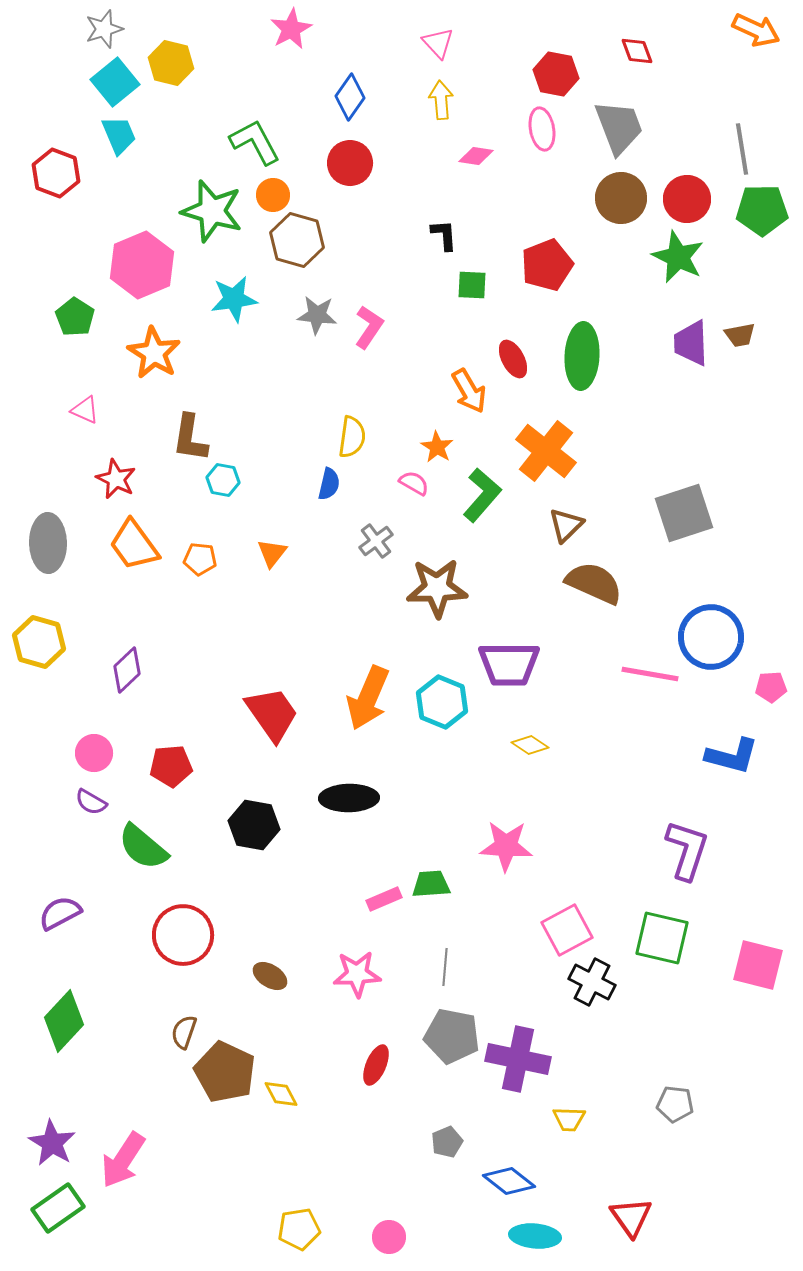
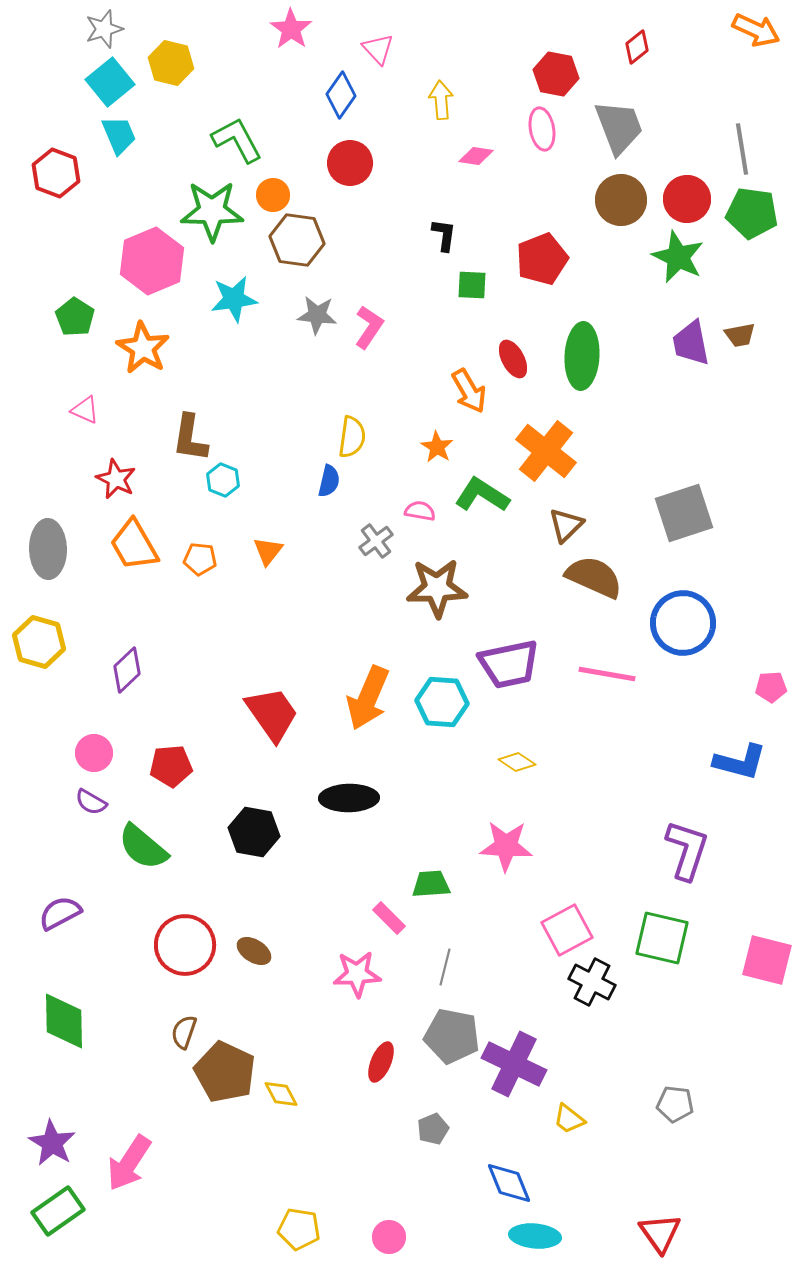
pink star at (291, 29): rotated 9 degrees counterclockwise
pink triangle at (438, 43): moved 60 px left, 6 px down
red diamond at (637, 51): moved 4 px up; rotated 72 degrees clockwise
cyan square at (115, 82): moved 5 px left
blue diamond at (350, 97): moved 9 px left, 2 px up
green L-shape at (255, 142): moved 18 px left, 2 px up
brown circle at (621, 198): moved 2 px down
green pentagon at (762, 210): moved 10 px left, 3 px down; rotated 9 degrees clockwise
green star at (212, 211): rotated 16 degrees counterclockwise
black L-shape at (444, 235): rotated 12 degrees clockwise
brown hexagon at (297, 240): rotated 8 degrees counterclockwise
pink hexagon at (142, 265): moved 10 px right, 4 px up
red pentagon at (547, 265): moved 5 px left, 6 px up
purple trapezoid at (691, 343): rotated 9 degrees counterclockwise
orange star at (154, 353): moved 11 px left, 5 px up
cyan hexagon at (223, 480): rotated 12 degrees clockwise
pink semicircle at (414, 483): moved 6 px right, 28 px down; rotated 20 degrees counterclockwise
blue semicircle at (329, 484): moved 3 px up
green L-shape at (482, 495): rotated 98 degrees counterclockwise
gray ellipse at (48, 543): moved 6 px down
orange trapezoid at (134, 545): rotated 6 degrees clockwise
orange triangle at (272, 553): moved 4 px left, 2 px up
brown semicircle at (594, 583): moved 6 px up
blue circle at (711, 637): moved 28 px left, 14 px up
purple trapezoid at (509, 664): rotated 12 degrees counterclockwise
pink line at (650, 674): moved 43 px left
cyan hexagon at (442, 702): rotated 18 degrees counterclockwise
yellow diamond at (530, 745): moved 13 px left, 17 px down
blue L-shape at (732, 756): moved 8 px right, 6 px down
black hexagon at (254, 825): moved 7 px down
pink rectangle at (384, 899): moved 5 px right, 19 px down; rotated 68 degrees clockwise
red circle at (183, 935): moved 2 px right, 10 px down
pink square at (758, 965): moved 9 px right, 5 px up
gray line at (445, 967): rotated 9 degrees clockwise
brown ellipse at (270, 976): moved 16 px left, 25 px up
green diamond at (64, 1021): rotated 44 degrees counterclockwise
purple cross at (518, 1059): moved 4 px left, 5 px down; rotated 14 degrees clockwise
red ellipse at (376, 1065): moved 5 px right, 3 px up
yellow trapezoid at (569, 1119): rotated 36 degrees clockwise
gray pentagon at (447, 1142): moved 14 px left, 13 px up
pink arrow at (123, 1160): moved 6 px right, 3 px down
blue diamond at (509, 1181): moved 2 px down; rotated 30 degrees clockwise
green rectangle at (58, 1208): moved 3 px down
red triangle at (631, 1217): moved 29 px right, 16 px down
yellow pentagon at (299, 1229): rotated 18 degrees clockwise
